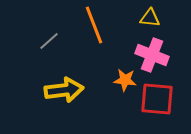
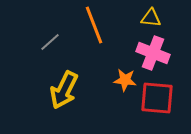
yellow triangle: moved 1 px right
gray line: moved 1 px right, 1 px down
pink cross: moved 1 px right, 2 px up
yellow arrow: rotated 123 degrees clockwise
red square: moved 1 px up
